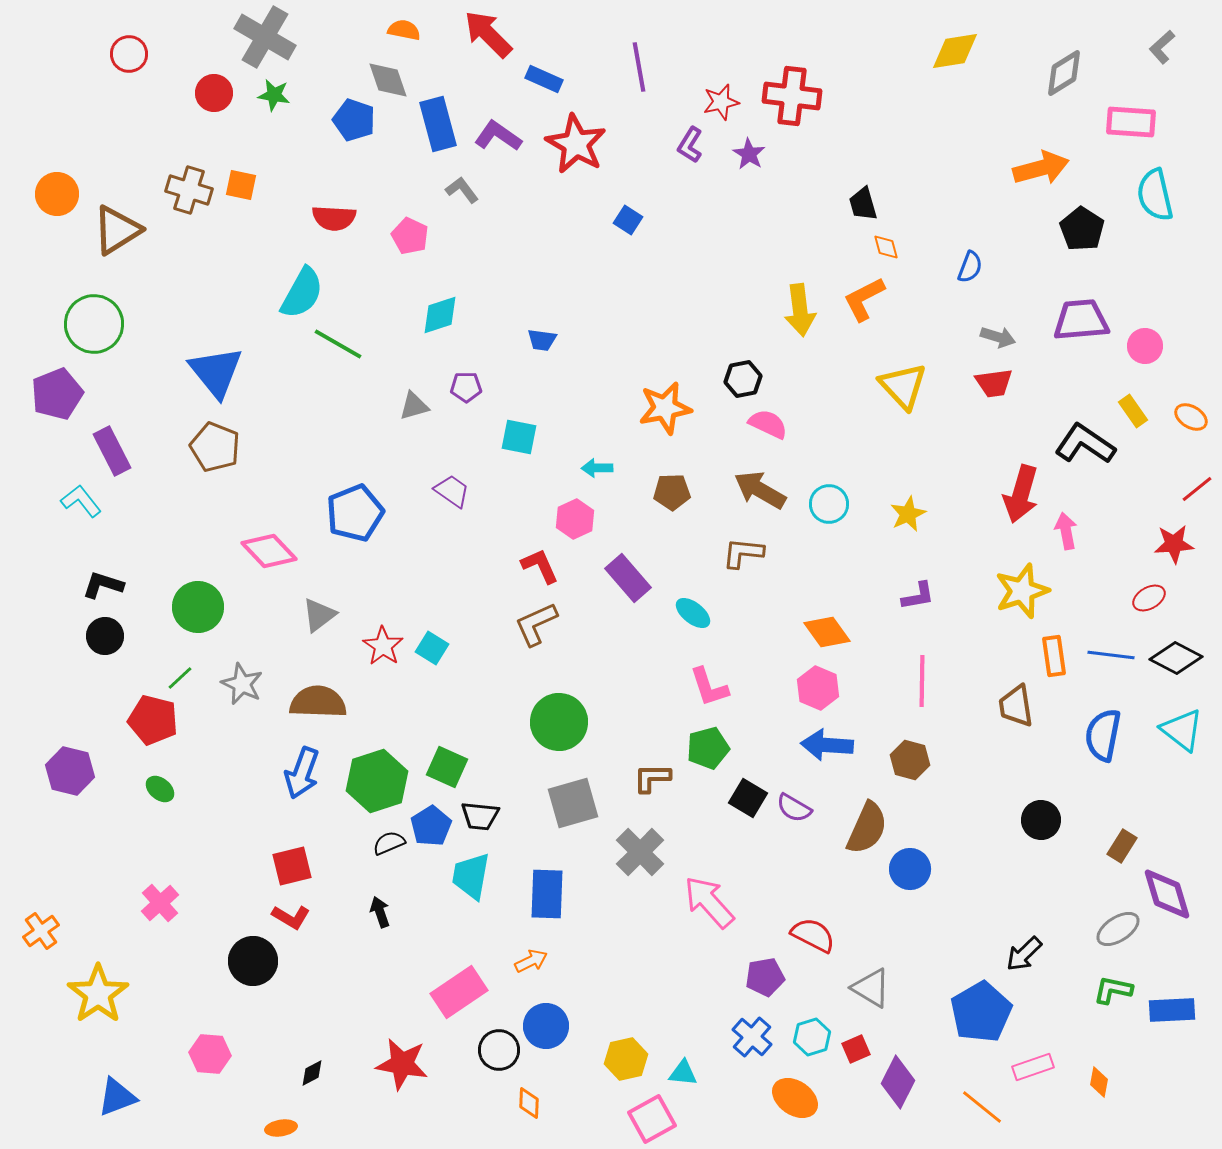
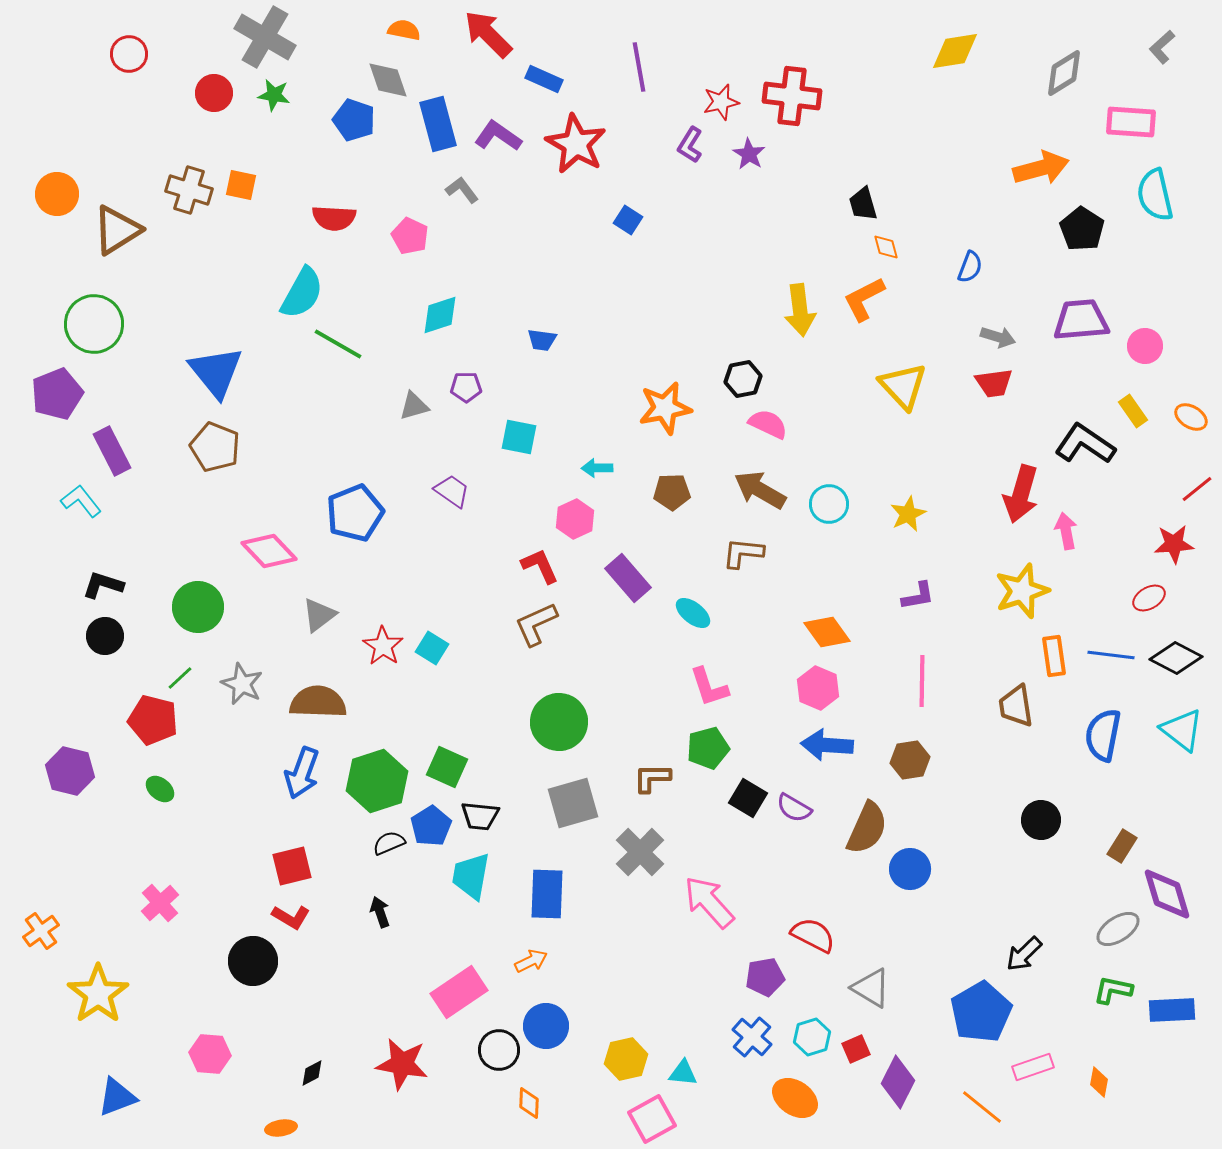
brown hexagon at (910, 760): rotated 24 degrees counterclockwise
